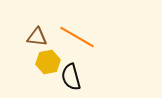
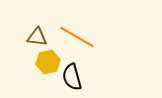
black semicircle: moved 1 px right
